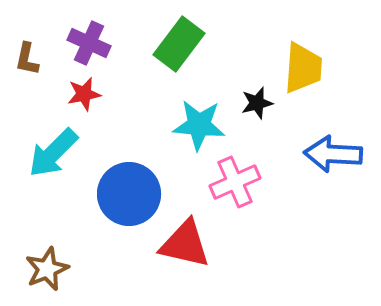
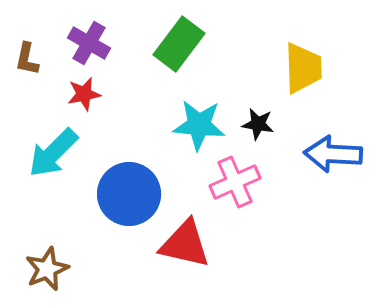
purple cross: rotated 6 degrees clockwise
yellow trapezoid: rotated 6 degrees counterclockwise
black star: moved 1 px right, 21 px down; rotated 24 degrees clockwise
